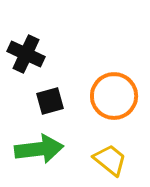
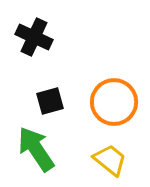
black cross: moved 8 px right, 17 px up
orange circle: moved 6 px down
green arrow: moved 3 px left; rotated 117 degrees counterclockwise
